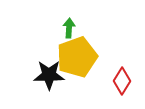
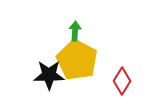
green arrow: moved 6 px right, 3 px down
yellow pentagon: moved 3 px down; rotated 24 degrees counterclockwise
